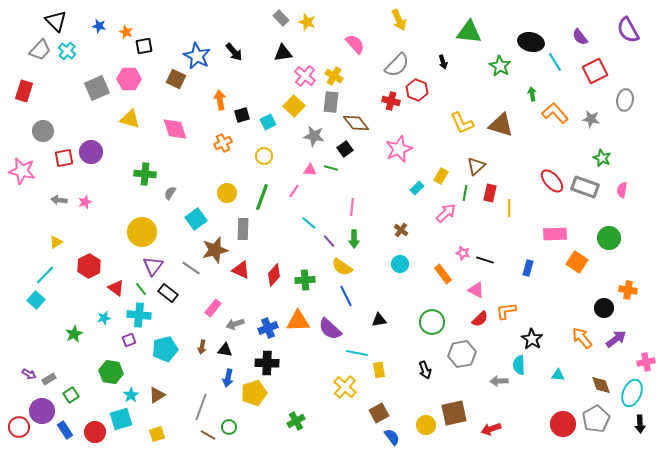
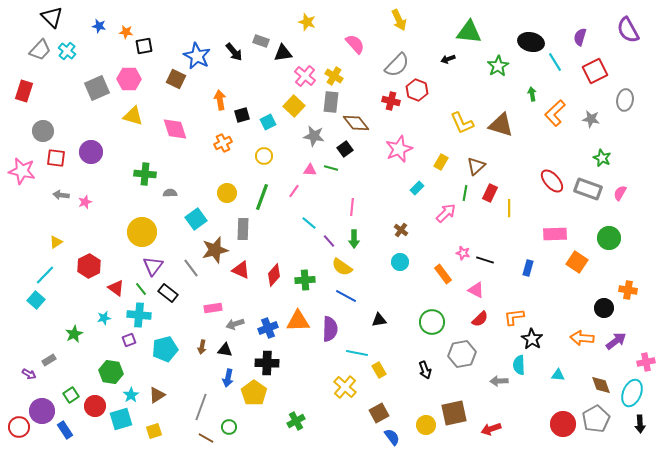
gray rectangle at (281, 18): moved 20 px left, 23 px down; rotated 28 degrees counterclockwise
black triangle at (56, 21): moved 4 px left, 4 px up
orange star at (126, 32): rotated 16 degrees counterclockwise
purple semicircle at (580, 37): rotated 54 degrees clockwise
black arrow at (443, 62): moved 5 px right, 3 px up; rotated 88 degrees clockwise
green star at (500, 66): moved 2 px left; rotated 10 degrees clockwise
orange L-shape at (555, 113): rotated 92 degrees counterclockwise
yellow triangle at (130, 119): moved 3 px right, 3 px up
red square at (64, 158): moved 8 px left; rotated 18 degrees clockwise
yellow rectangle at (441, 176): moved 14 px up
gray rectangle at (585, 187): moved 3 px right, 2 px down
pink semicircle at (622, 190): moved 2 px left, 3 px down; rotated 21 degrees clockwise
gray semicircle at (170, 193): rotated 56 degrees clockwise
red rectangle at (490, 193): rotated 12 degrees clockwise
gray arrow at (59, 200): moved 2 px right, 5 px up
cyan circle at (400, 264): moved 2 px up
gray line at (191, 268): rotated 18 degrees clockwise
blue line at (346, 296): rotated 35 degrees counterclockwise
pink rectangle at (213, 308): rotated 42 degrees clockwise
orange L-shape at (506, 311): moved 8 px right, 6 px down
purple semicircle at (330, 329): rotated 130 degrees counterclockwise
orange arrow at (582, 338): rotated 45 degrees counterclockwise
purple arrow at (616, 339): moved 2 px down
yellow rectangle at (379, 370): rotated 21 degrees counterclockwise
gray rectangle at (49, 379): moved 19 px up
yellow pentagon at (254, 393): rotated 20 degrees counterclockwise
red circle at (95, 432): moved 26 px up
yellow square at (157, 434): moved 3 px left, 3 px up
brown line at (208, 435): moved 2 px left, 3 px down
